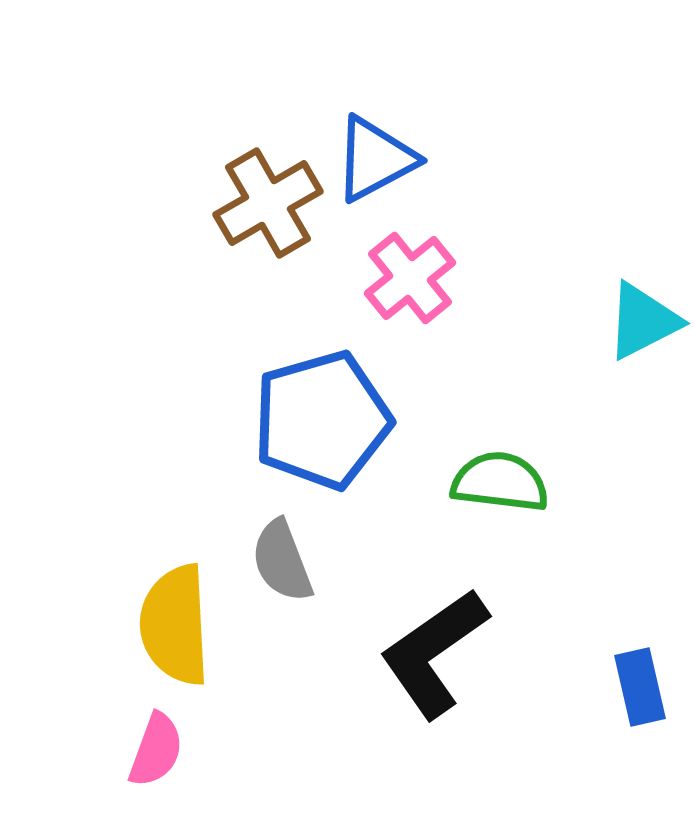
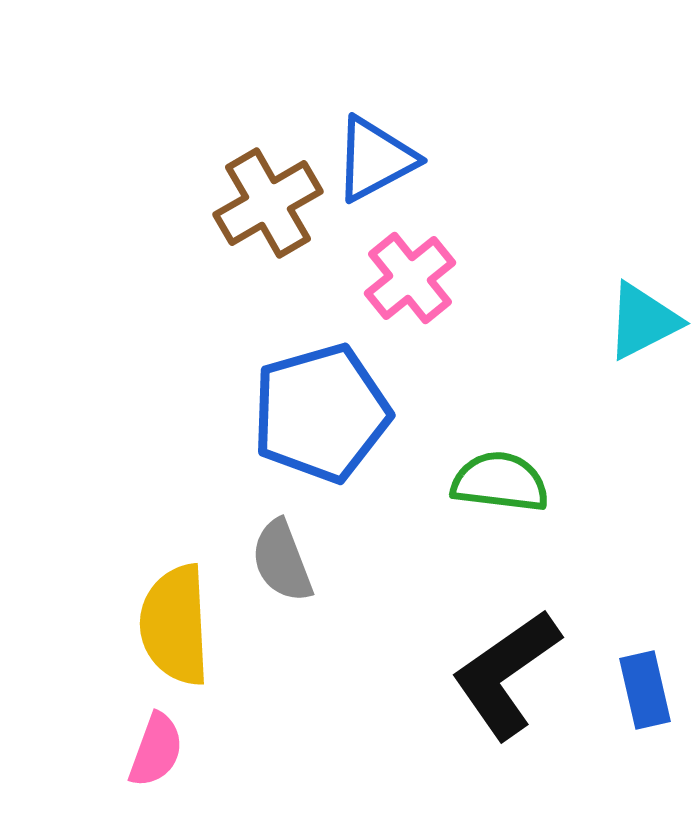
blue pentagon: moved 1 px left, 7 px up
black L-shape: moved 72 px right, 21 px down
blue rectangle: moved 5 px right, 3 px down
